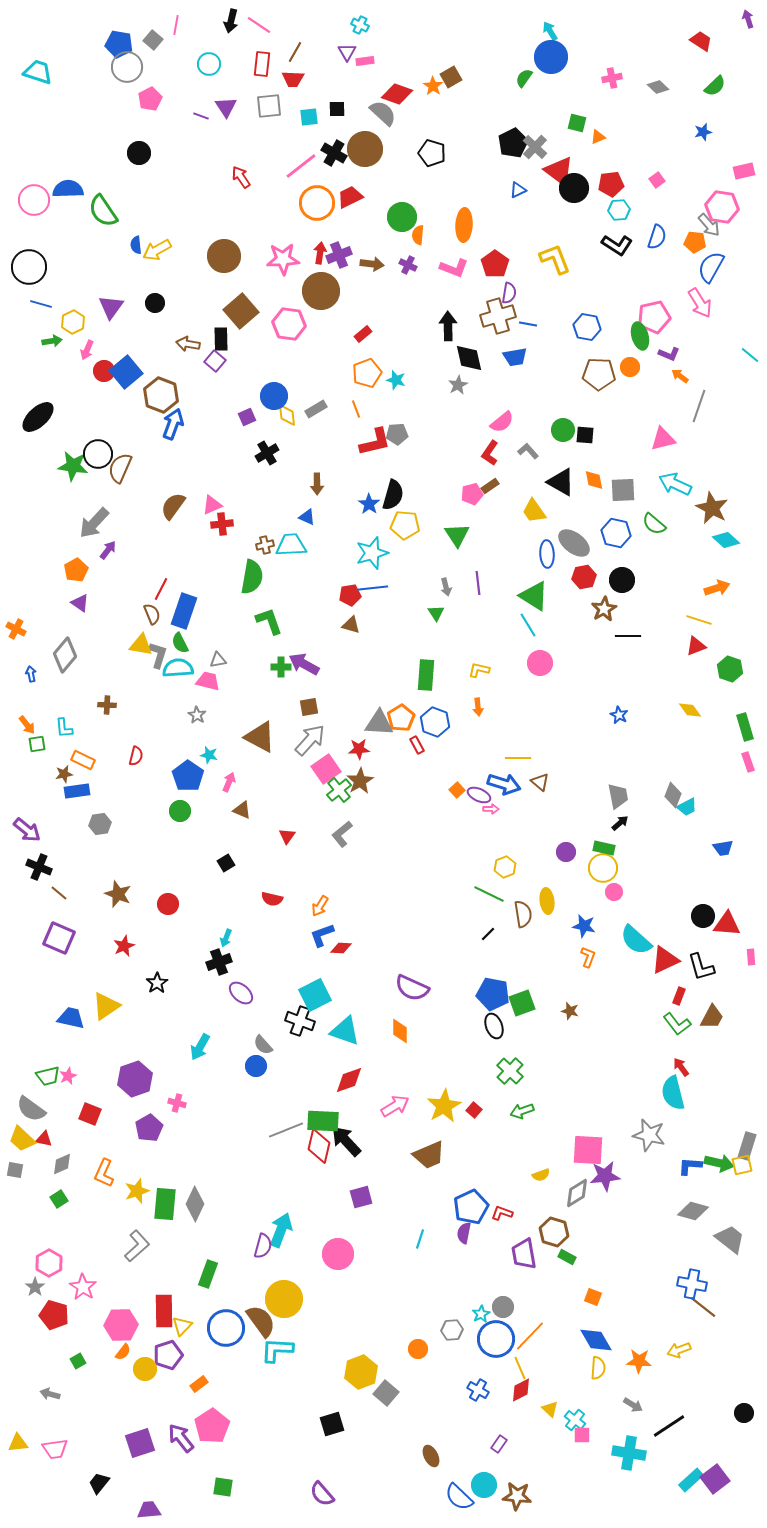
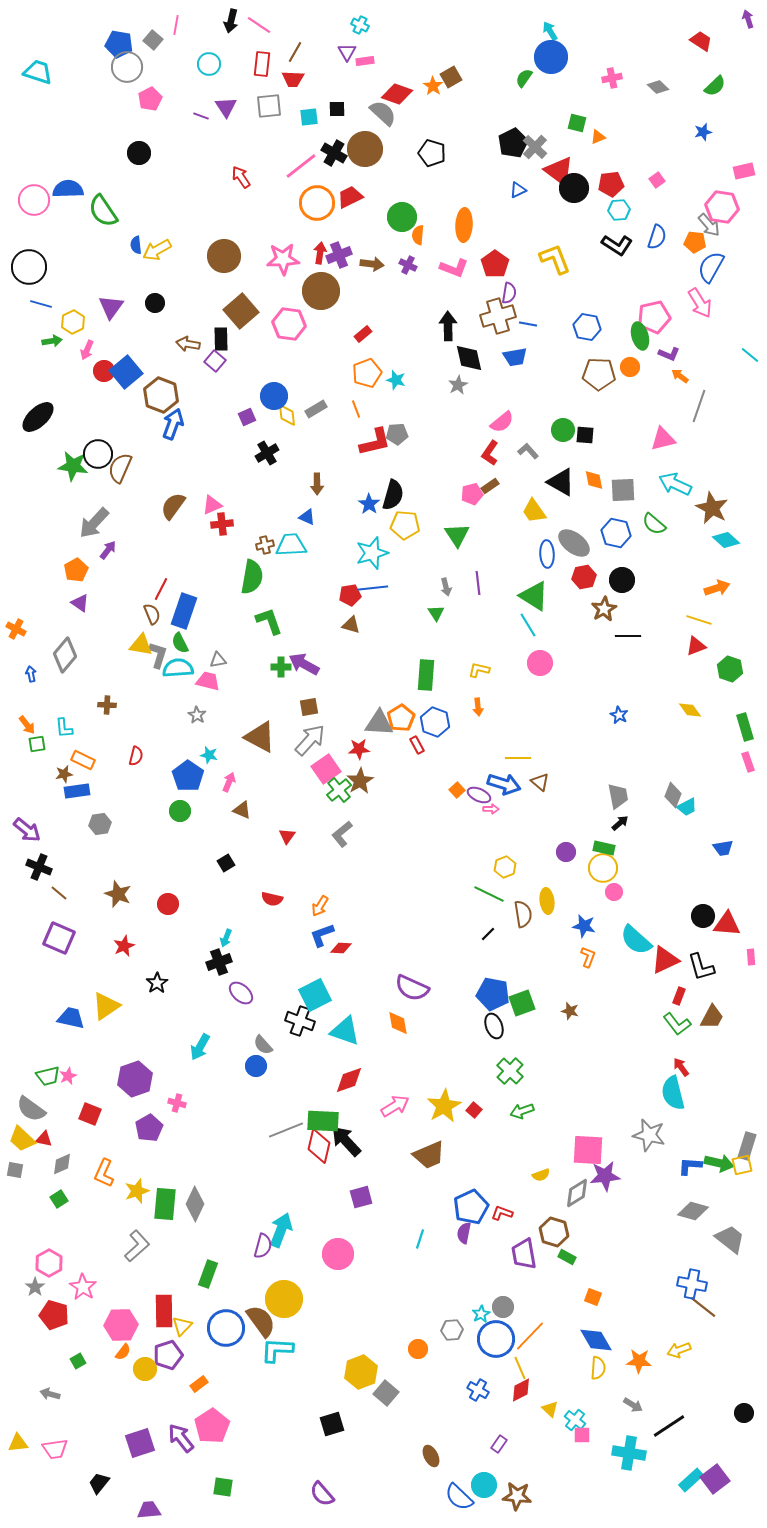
orange diamond at (400, 1031): moved 2 px left, 8 px up; rotated 10 degrees counterclockwise
